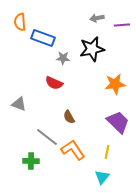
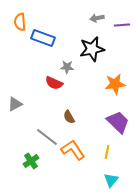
gray star: moved 4 px right, 9 px down
gray triangle: moved 4 px left; rotated 49 degrees counterclockwise
green cross: rotated 35 degrees counterclockwise
cyan triangle: moved 9 px right, 3 px down
